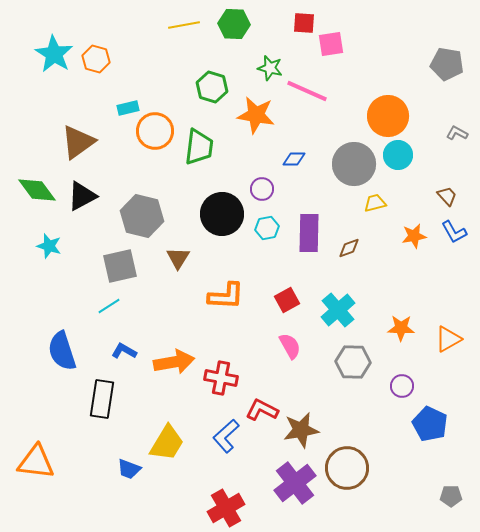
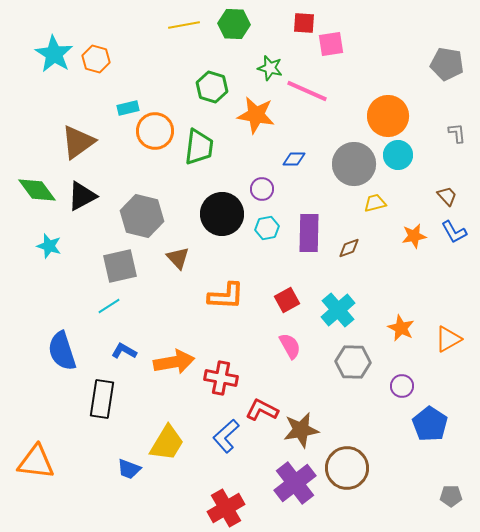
gray L-shape at (457, 133): rotated 55 degrees clockwise
brown triangle at (178, 258): rotated 15 degrees counterclockwise
orange star at (401, 328): rotated 24 degrees clockwise
blue pentagon at (430, 424): rotated 8 degrees clockwise
